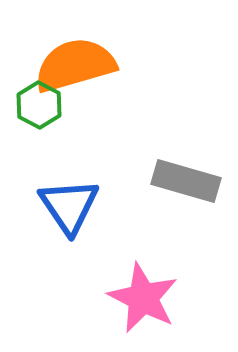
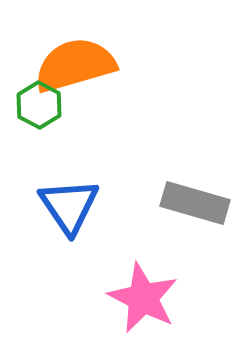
gray rectangle: moved 9 px right, 22 px down
